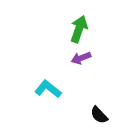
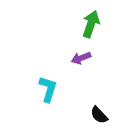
green arrow: moved 12 px right, 5 px up
cyan L-shape: rotated 68 degrees clockwise
